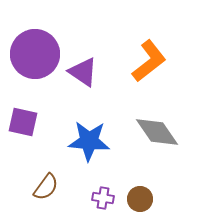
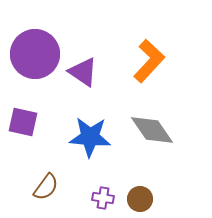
orange L-shape: rotated 9 degrees counterclockwise
gray diamond: moved 5 px left, 2 px up
blue star: moved 1 px right, 4 px up
